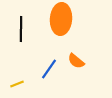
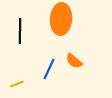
black line: moved 1 px left, 2 px down
orange semicircle: moved 2 px left
blue line: rotated 10 degrees counterclockwise
